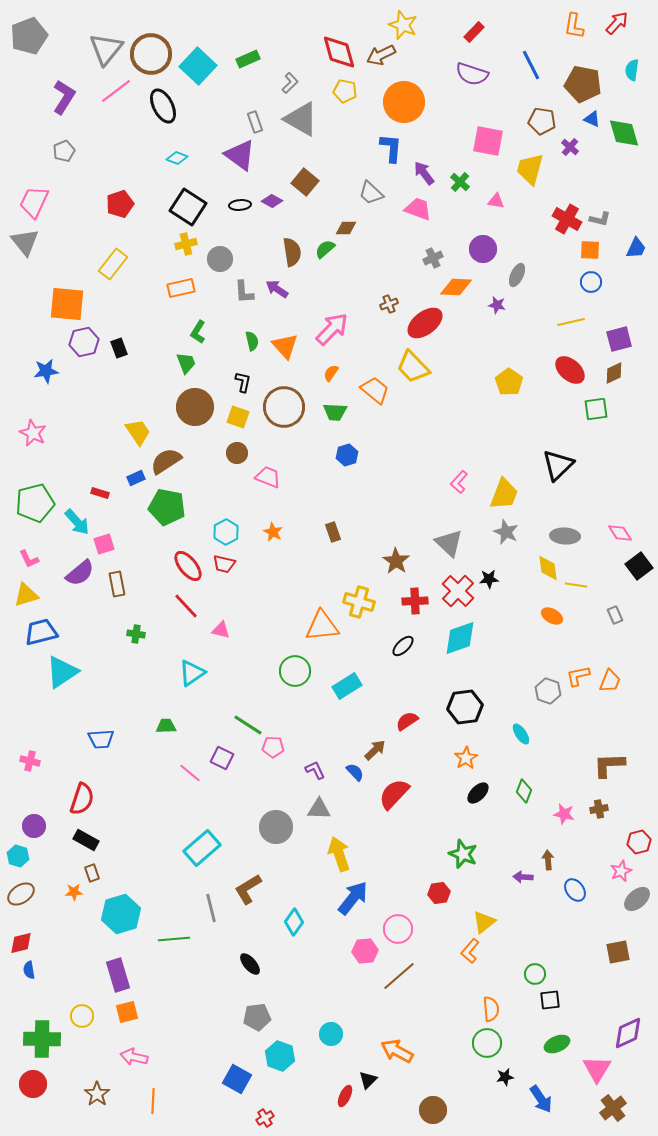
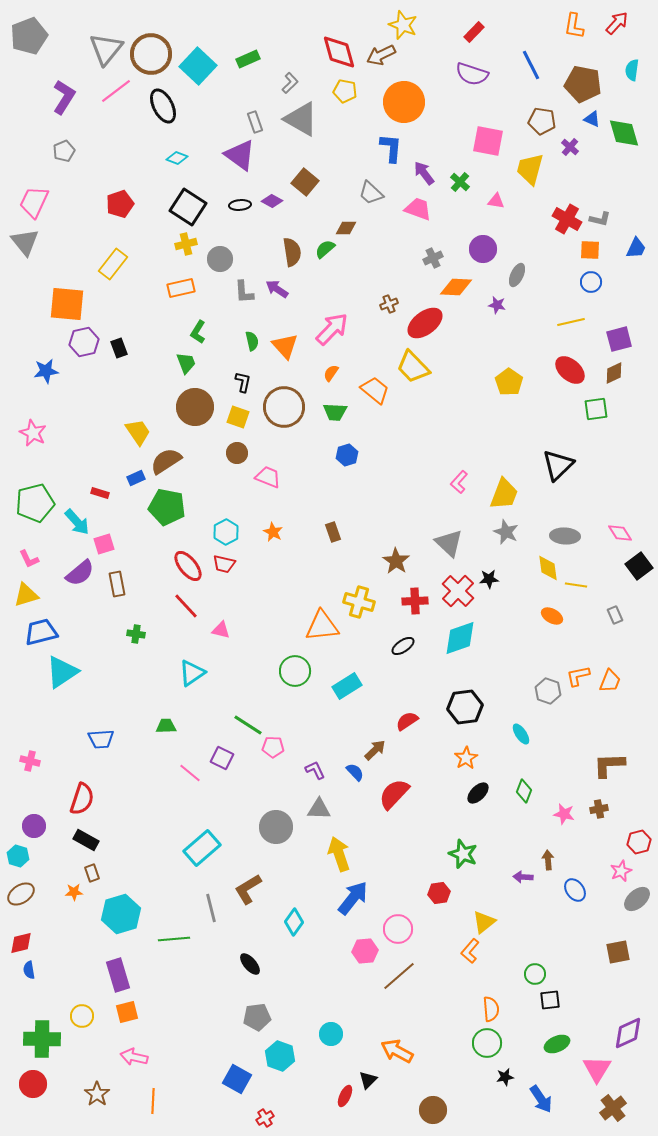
black ellipse at (403, 646): rotated 10 degrees clockwise
